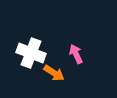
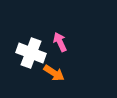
pink arrow: moved 16 px left, 12 px up
